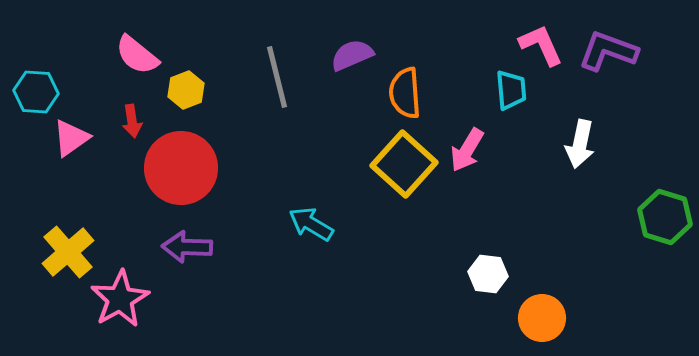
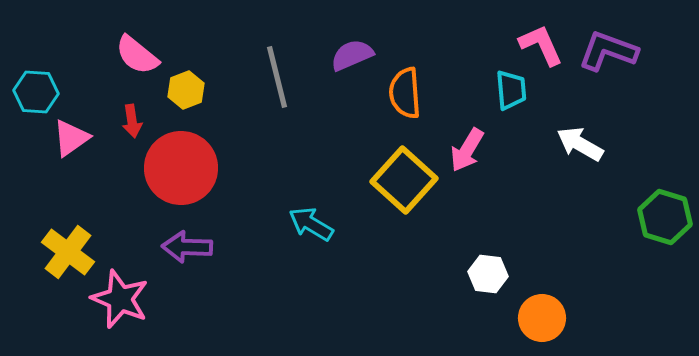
white arrow: rotated 108 degrees clockwise
yellow square: moved 16 px down
yellow cross: rotated 12 degrees counterclockwise
pink star: rotated 20 degrees counterclockwise
